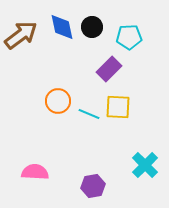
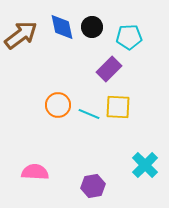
orange circle: moved 4 px down
